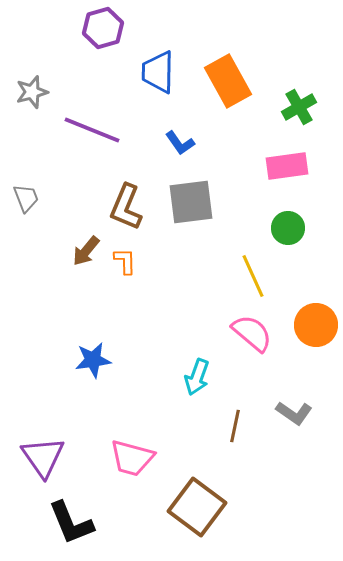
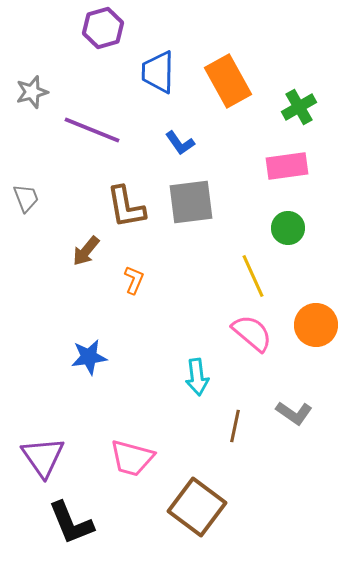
brown L-shape: rotated 33 degrees counterclockwise
orange L-shape: moved 9 px right, 19 px down; rotated 24 degrees clockwise
blue star: moved 4 px left, 3 px up
cyan arrow: rotated 27 degrees counterclockwise
